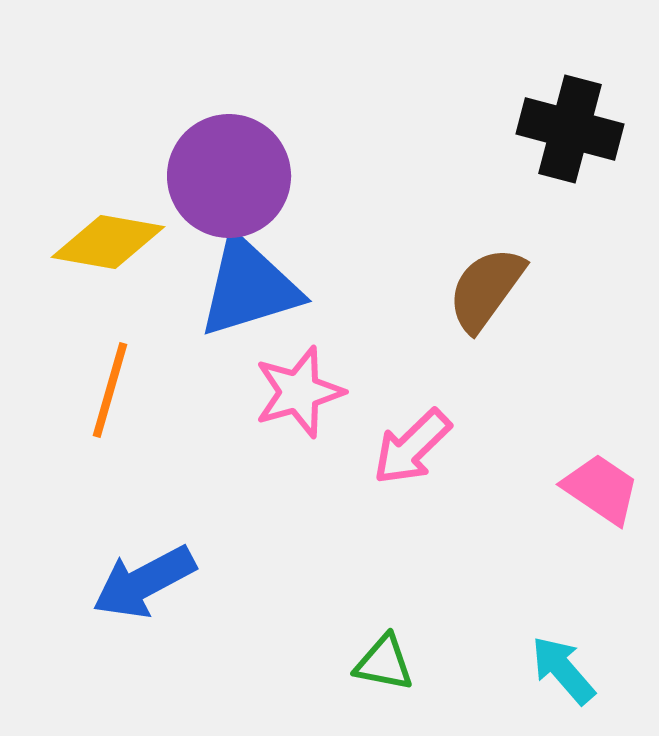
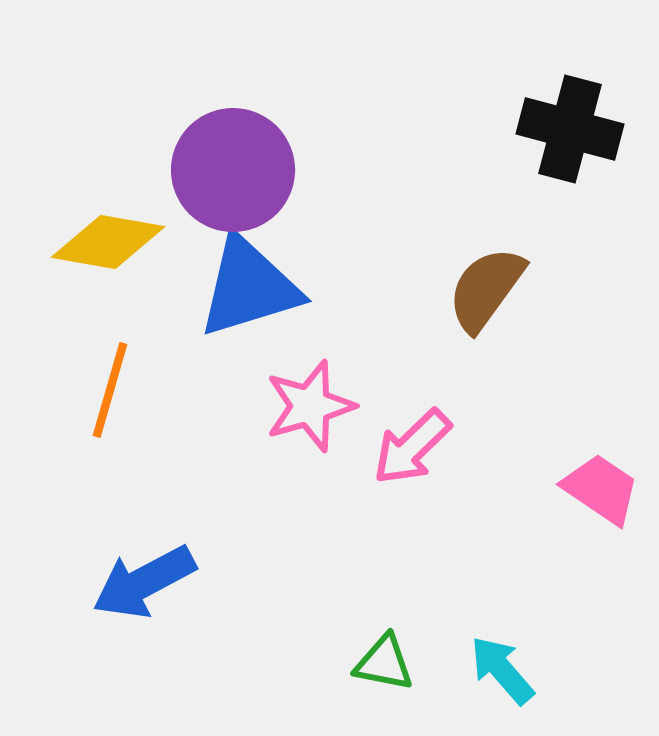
purple circle: moved 4 px right, 6 px up
pink star: moved 11 px right, 14 px down
cyan arrow: moved 61 px left
